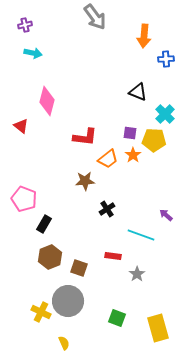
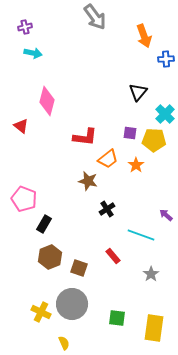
purple cross: moved 2 px down
orange arrow: rotated 25 degrees counterclockwise
black triangle: rotated 48 degrees clockwise
orange star: moved 3 px right, 10 px down
brown star: moved 3 px right; rotated 18 degrees clockwise
red rectangle: rotated 42 degrees clockwise
gray star: moved 14 px right
gray circle: moved 4 px right, 3 px down
green square: rotated 12 degrees counterclockwise
yellow rectangle: moved 4 px left; rotated 24 degrees clockwise
